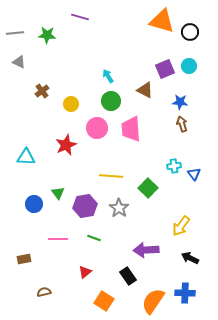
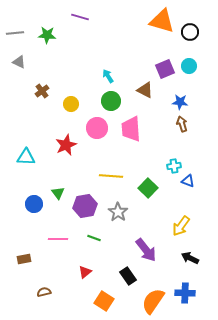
blue triangle: moved 6 px left, 7 px down; rotated 32 degrees counterclockwise
gray star: moved 1 px left, 4 px down
purple arrow: rotated 125 degrees counterclockwise
